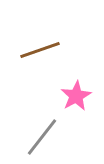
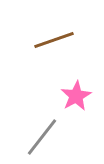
brown line: moved 14 px right, 10 px up
